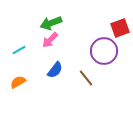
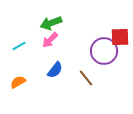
red square: moved 9 px down; rotated 18 degrees clockwise
cyan line: moved 4 px up
